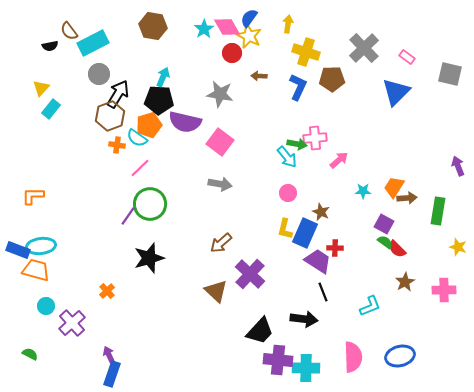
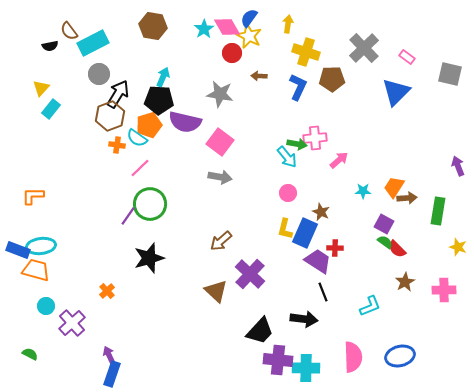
gray arrow at (220, 184): moved 7 px up
brown arrow at (221, 243): moved 2 px up
